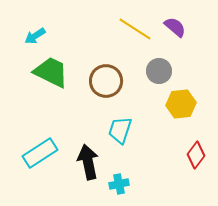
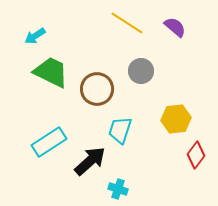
yellow line: moved 8 px left, 6 px up
gray circle: moved 18 px left
brown circle: moved 9 px left, 8 px down
yellow hexagon: moved 5 px left, 15 px down
cyan rectangle: moved 9 px right, 11 px up
black arrow: moved 2 px right, 1 px up; rotated 60 degrees clockwise
cyan cross: moved 1 px left, 5 px down; rotated 30 degrees clockwise
